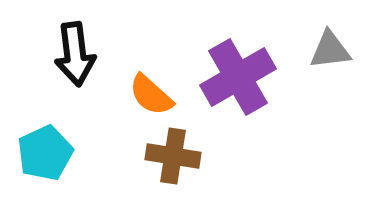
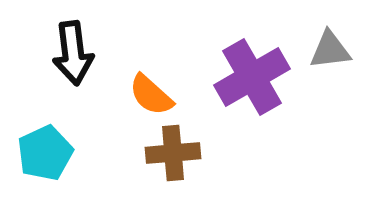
black arrow: moved 2 px left, 1 px up
purple cross: moved 14 px right
brown cross: moved 3 px up; rotated 14 degrees counterclockwise
